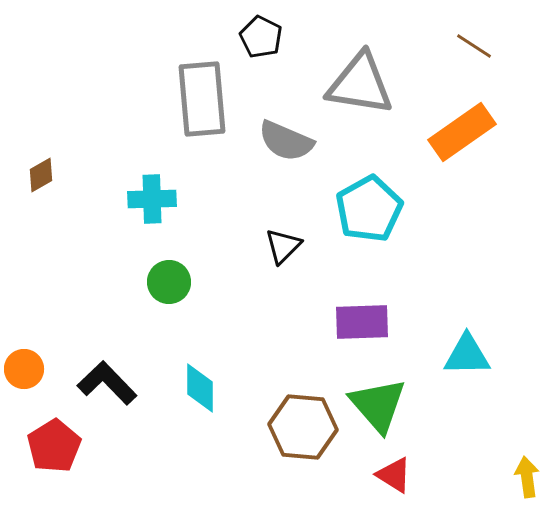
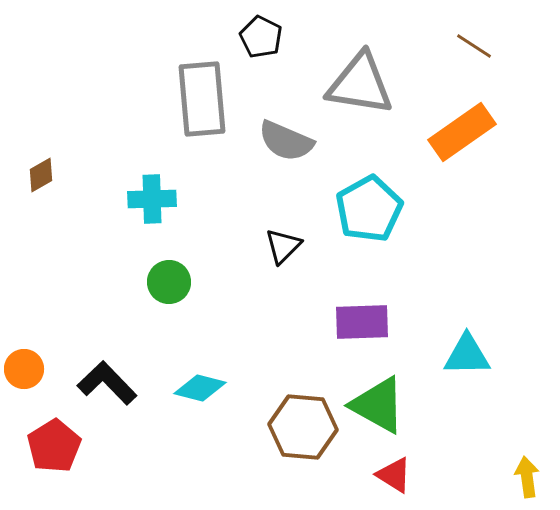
cyan diamond: rotated 75 degrees counterclockwise
green triangle: rotated 20 degrees counterclockwise
